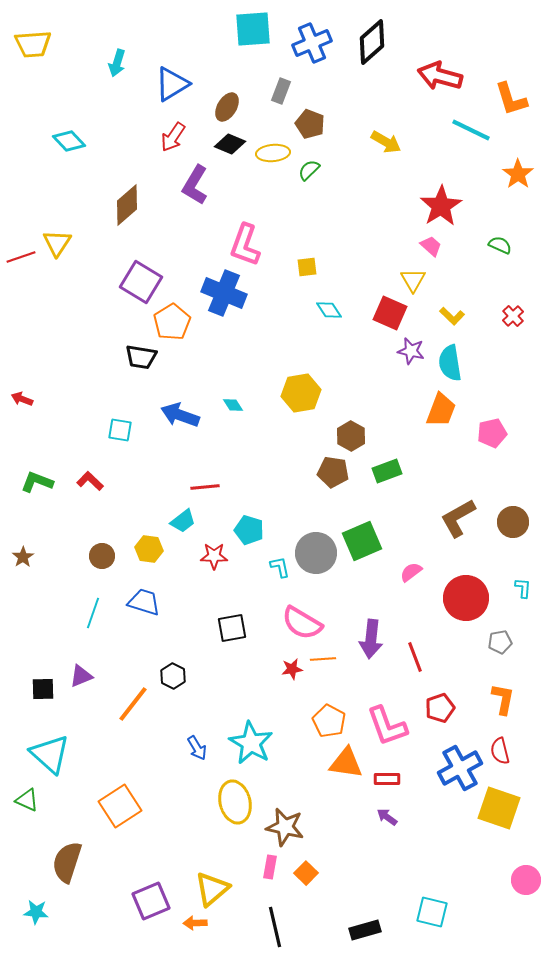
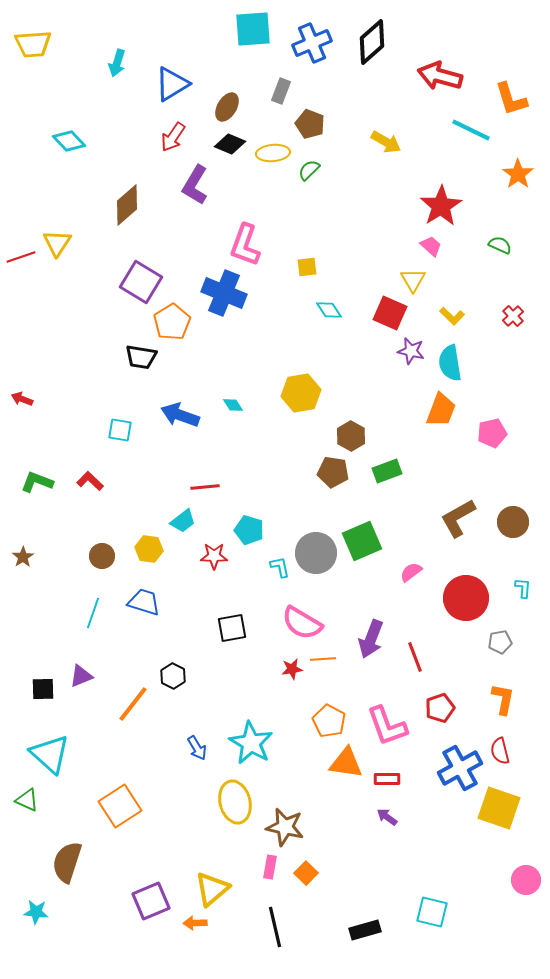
purple arrow at (371, 639): rotated 15 degrees clockwise
